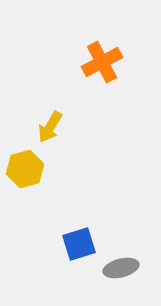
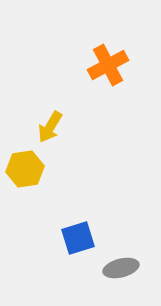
orange cross: moved 6 px right, 3 px down
yellow hexagon: rotated 6 degrees clockwise
blue square: moved 1 px left, 6 px up
